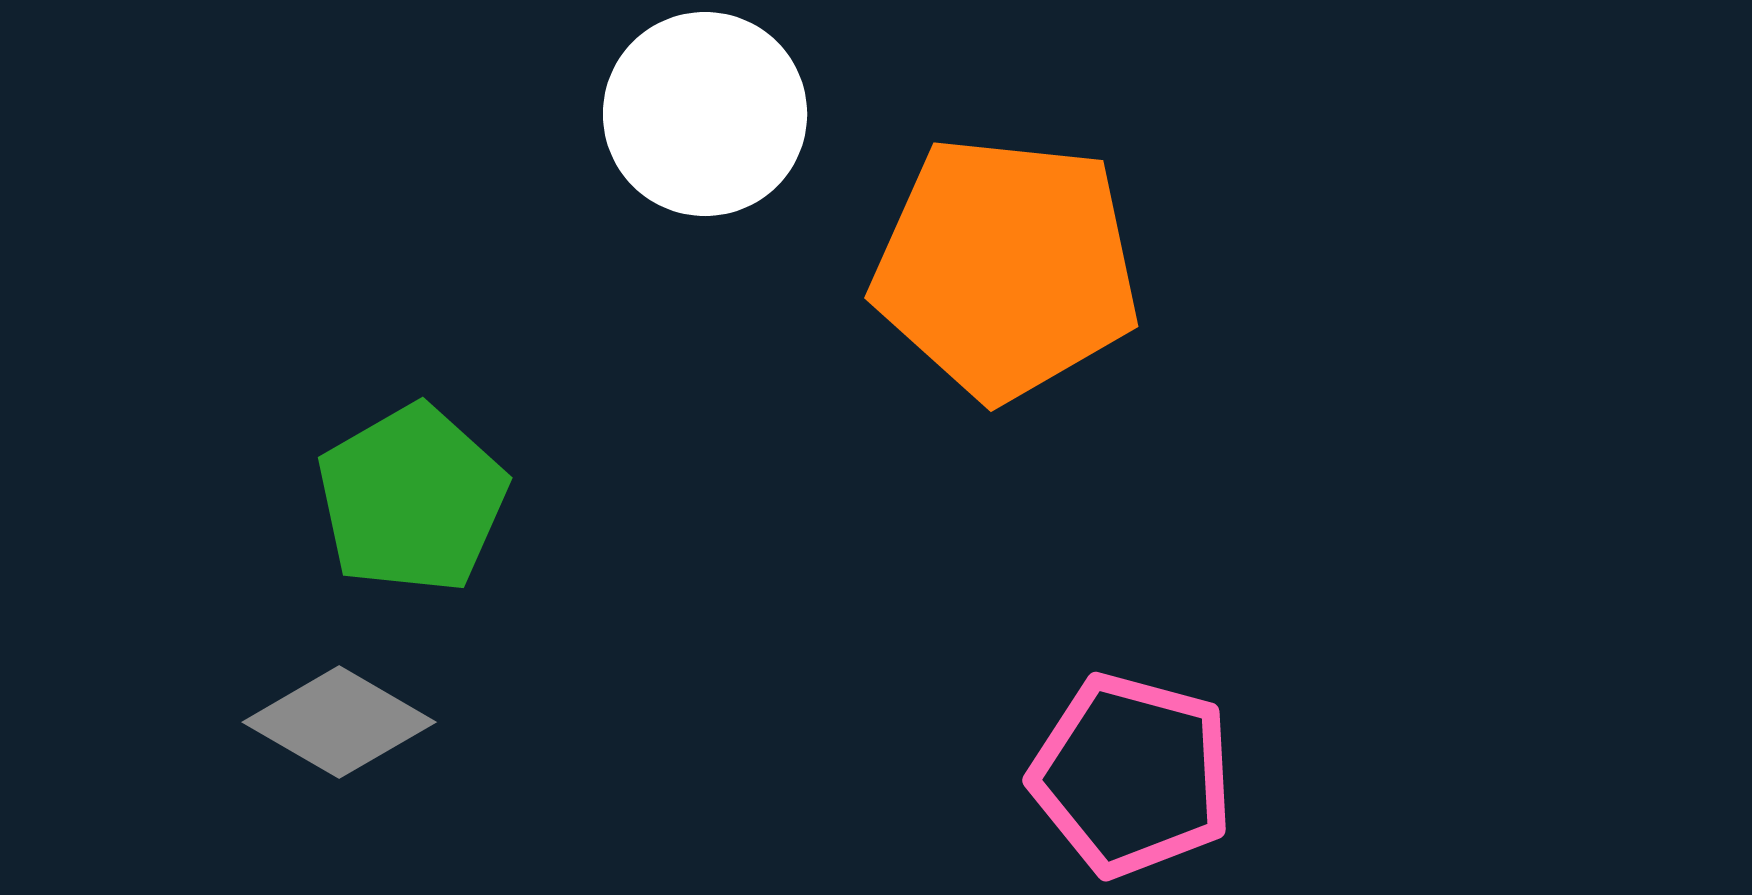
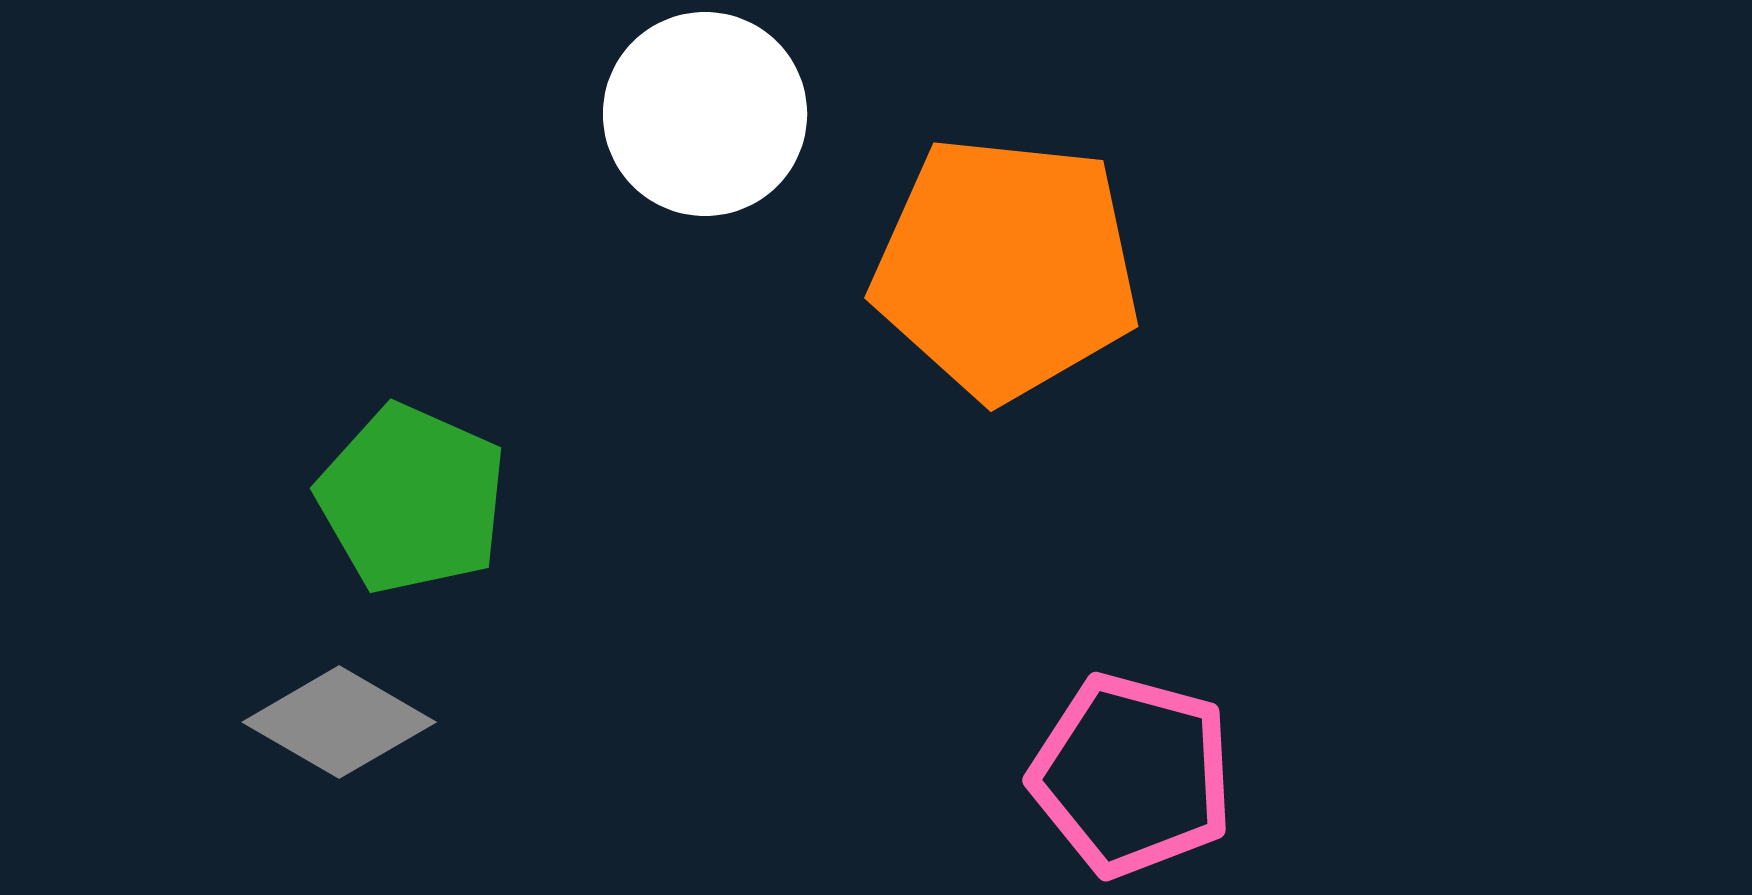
green pentagon: rotated 18 degrees counterclockwise
